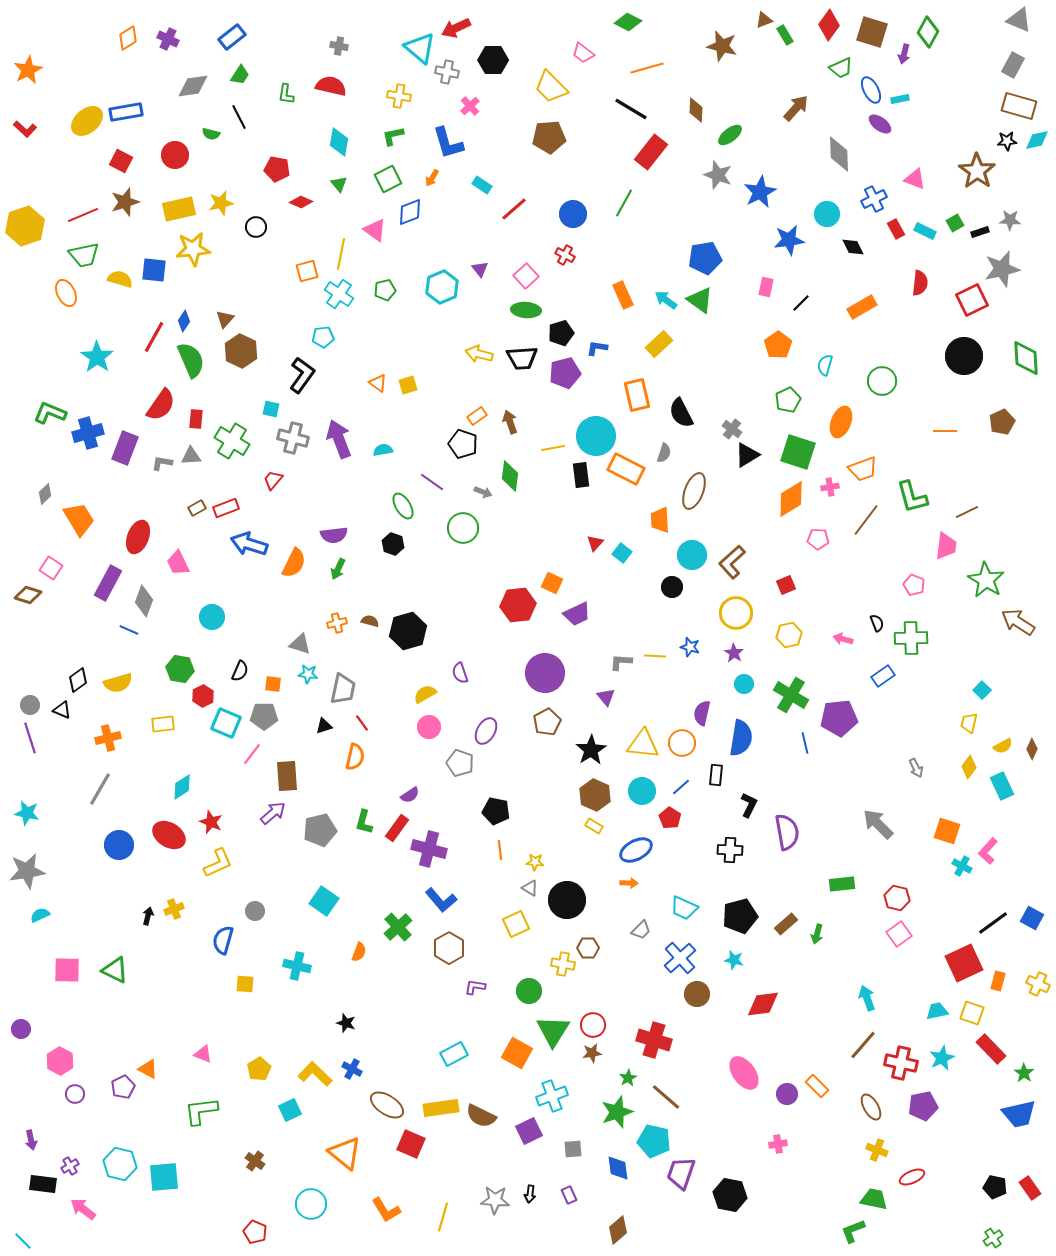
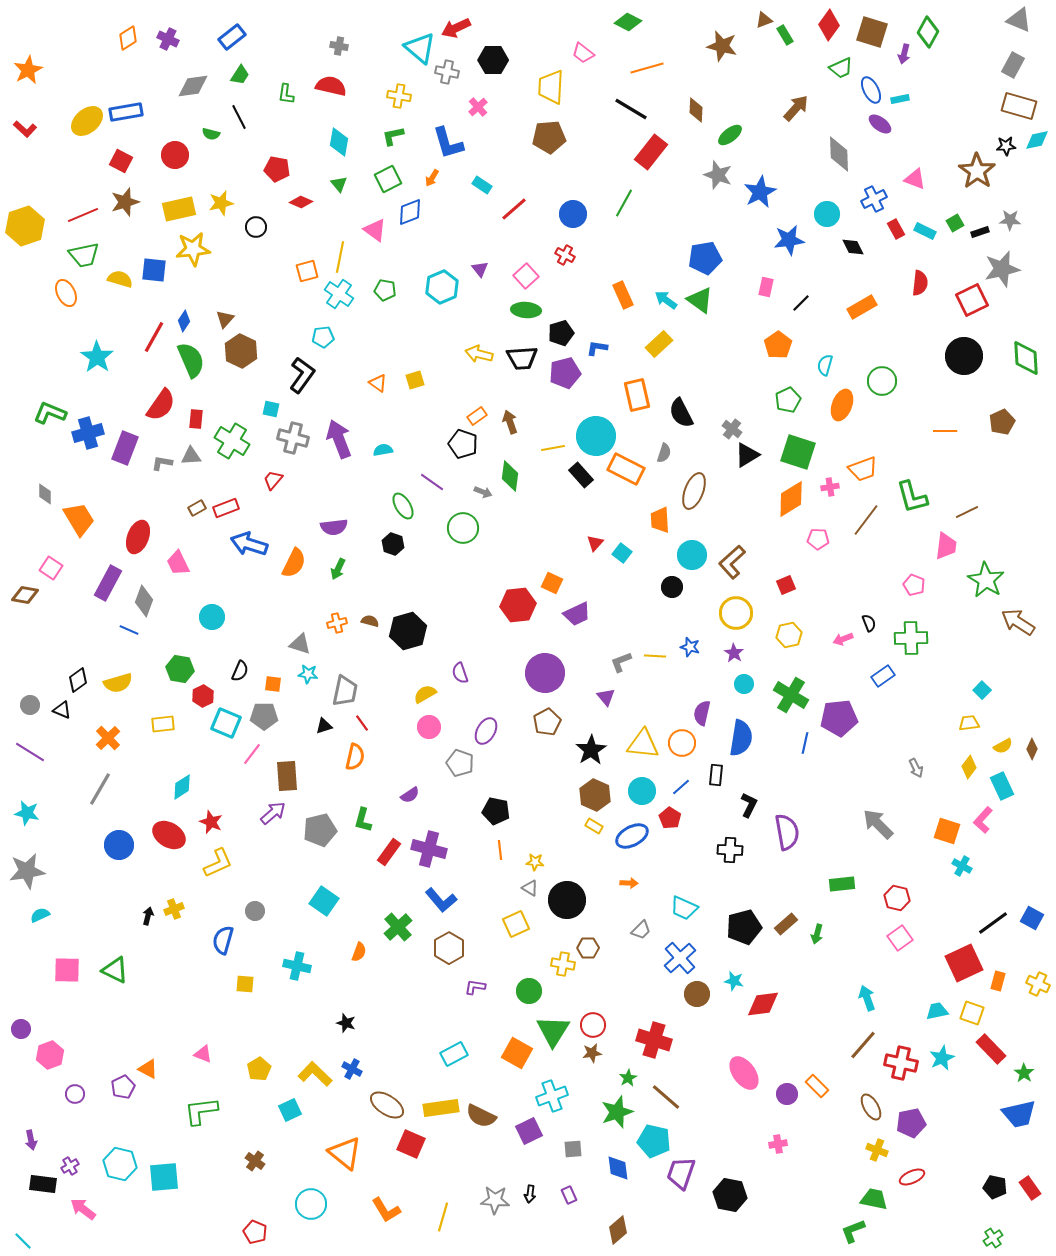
yellow trapezoid at (551, 87): rotated 48 degrees clockwise
pink cross at (470, 106): moved 8 px right, 1 px down
black star at (1007, 141): moved 1 px left, 5 px down
yellow line at (341, 254): moved 1 px left, 3 px down
green pentagon at (385, 290): rotated 25 degrees clockwise
yellow square at (408, 385): moved 7 px right, 5 px up
orange ellipse at (841, 422): moved 1 px right, 17 px up
black rectangle at (581, 475): rotated 35 degrees counterclockwise
gray diamond at (45, 494): rotated 45 degrees counterclockwise
purple semicircle at (334, 535): moved 8 px up
brown diamond at (28, 595): moved 3 px left; rotated 8 degrees counterclockwise
black semicircle at (877, 623): moved 8 px left
pink arrow at (843, 639): rotated 36 degrees counterclockwise
gray L-shape at (621, 662): rotated 25 degrees counterclockwise
gray trapezoid at (343, 689): moved 2 px right, 2 px down
yellow trapezoid at (969, 723): rotated 70 degrees clockwise
purple line at (30, 738): moved 14 px down; rotated 40 degrees counterclockwise
orange cross at (108, 738): rotated 30 degrees counterclockwise
blue line at (805, 743): rotated 25 degrees clockwise
green L-shape at (364, 822): moved 1 px left, 2 px up
red rectangle at (397, 828): moved 8 px left, 24 px down
blue ellipse at (636, 850): moved 4 px left, 14 px up
pink L-shape at (988, 851): moved 5 px left, 31 px up
black pentagon at (740, 916): moved 4 px right, 11 px down
pink square at (899, 934): moved 1 px right, 4 px down
cyan star at (734, 960): moved 21 px down
pink hexagon at (60, 1061): moved 10 px left, 6 px up; rotated 12 degrees clockwise
purple pentagon at (923, 1106): moved 12 px left, 17 px down
